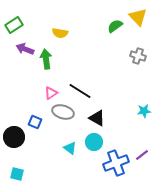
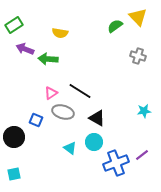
green arrow: moved 2 px right; rotated 78 degrees counterclockwise
blue square: moved 1 px right, 2 px up
cyan square: moved 3 px left; rotated 24 degrees counterclockwise
